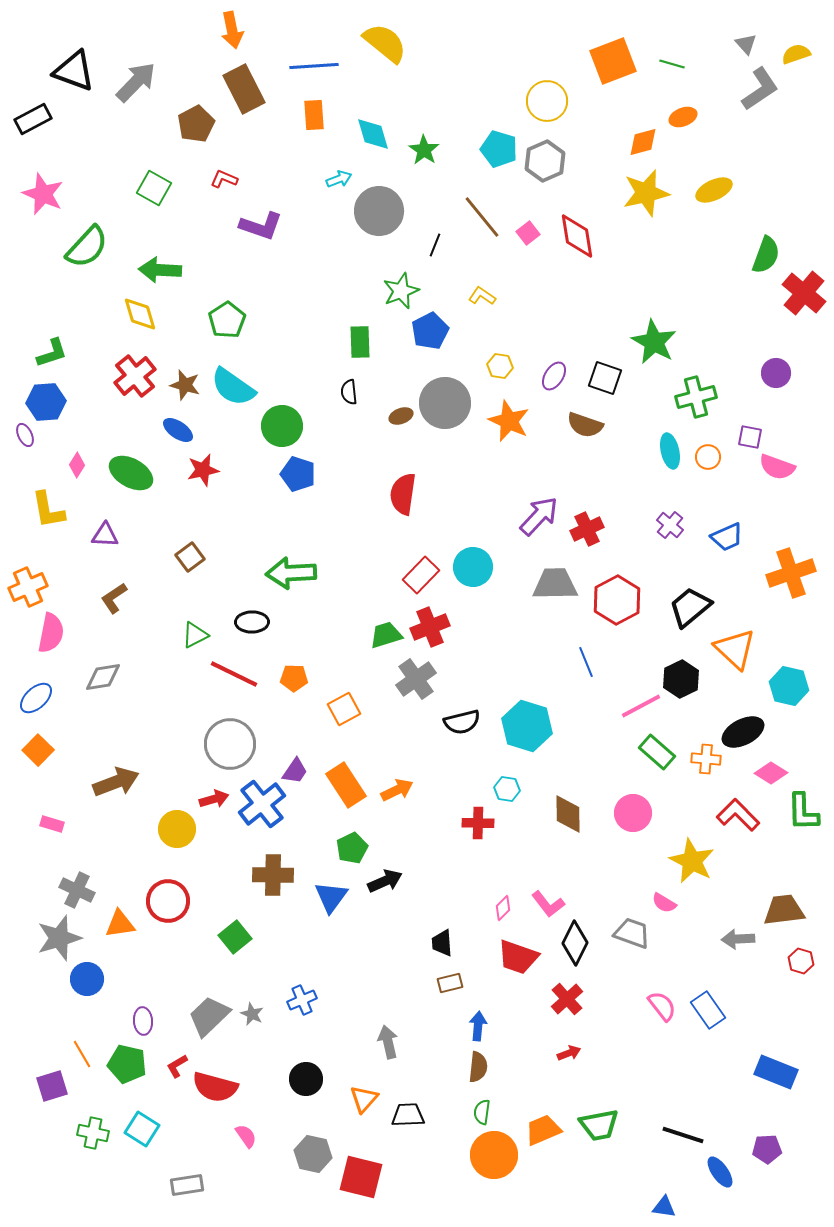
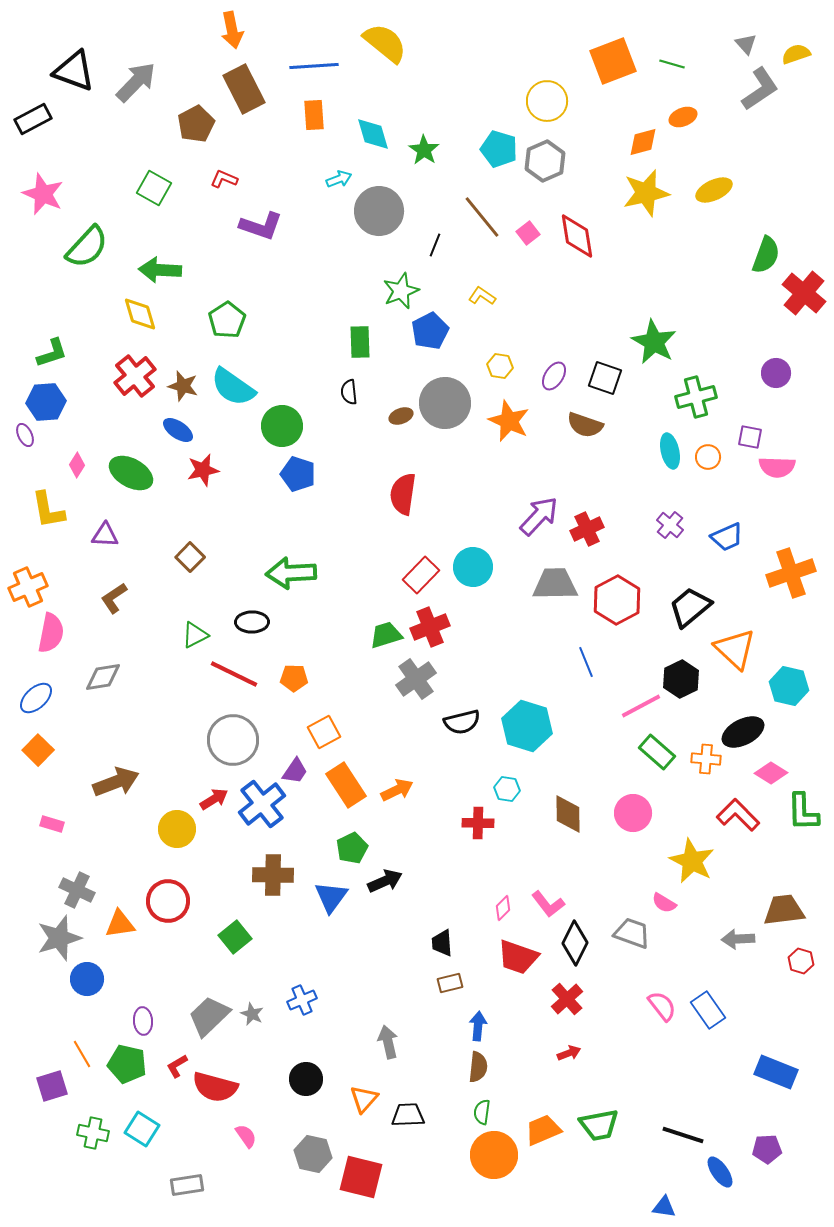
brown star at (185, 385): moved 2 px left, 1 px down
pink semicircle at (777, 467): rotated 18 degrees counterclockwise
brown square at (190, 557): rotated 8 degrees counterclockwise
orange square at (344, 709): moved 20 px left, 23 px down
gray circle at (230, 744): moved 3 px right, 4 px up
red arrow at (214, 799): rotated 16 degrees counterclockwise
